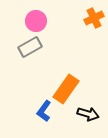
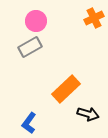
orange rectangle: rotated 12 degrees clockwise
blue L-shape: moved 15 px left, 12 px down
